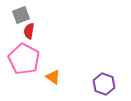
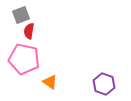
pink pentagon: rotated 16 degrees counterclockwise
orange triangle: moved 3 px left, 5 px down
